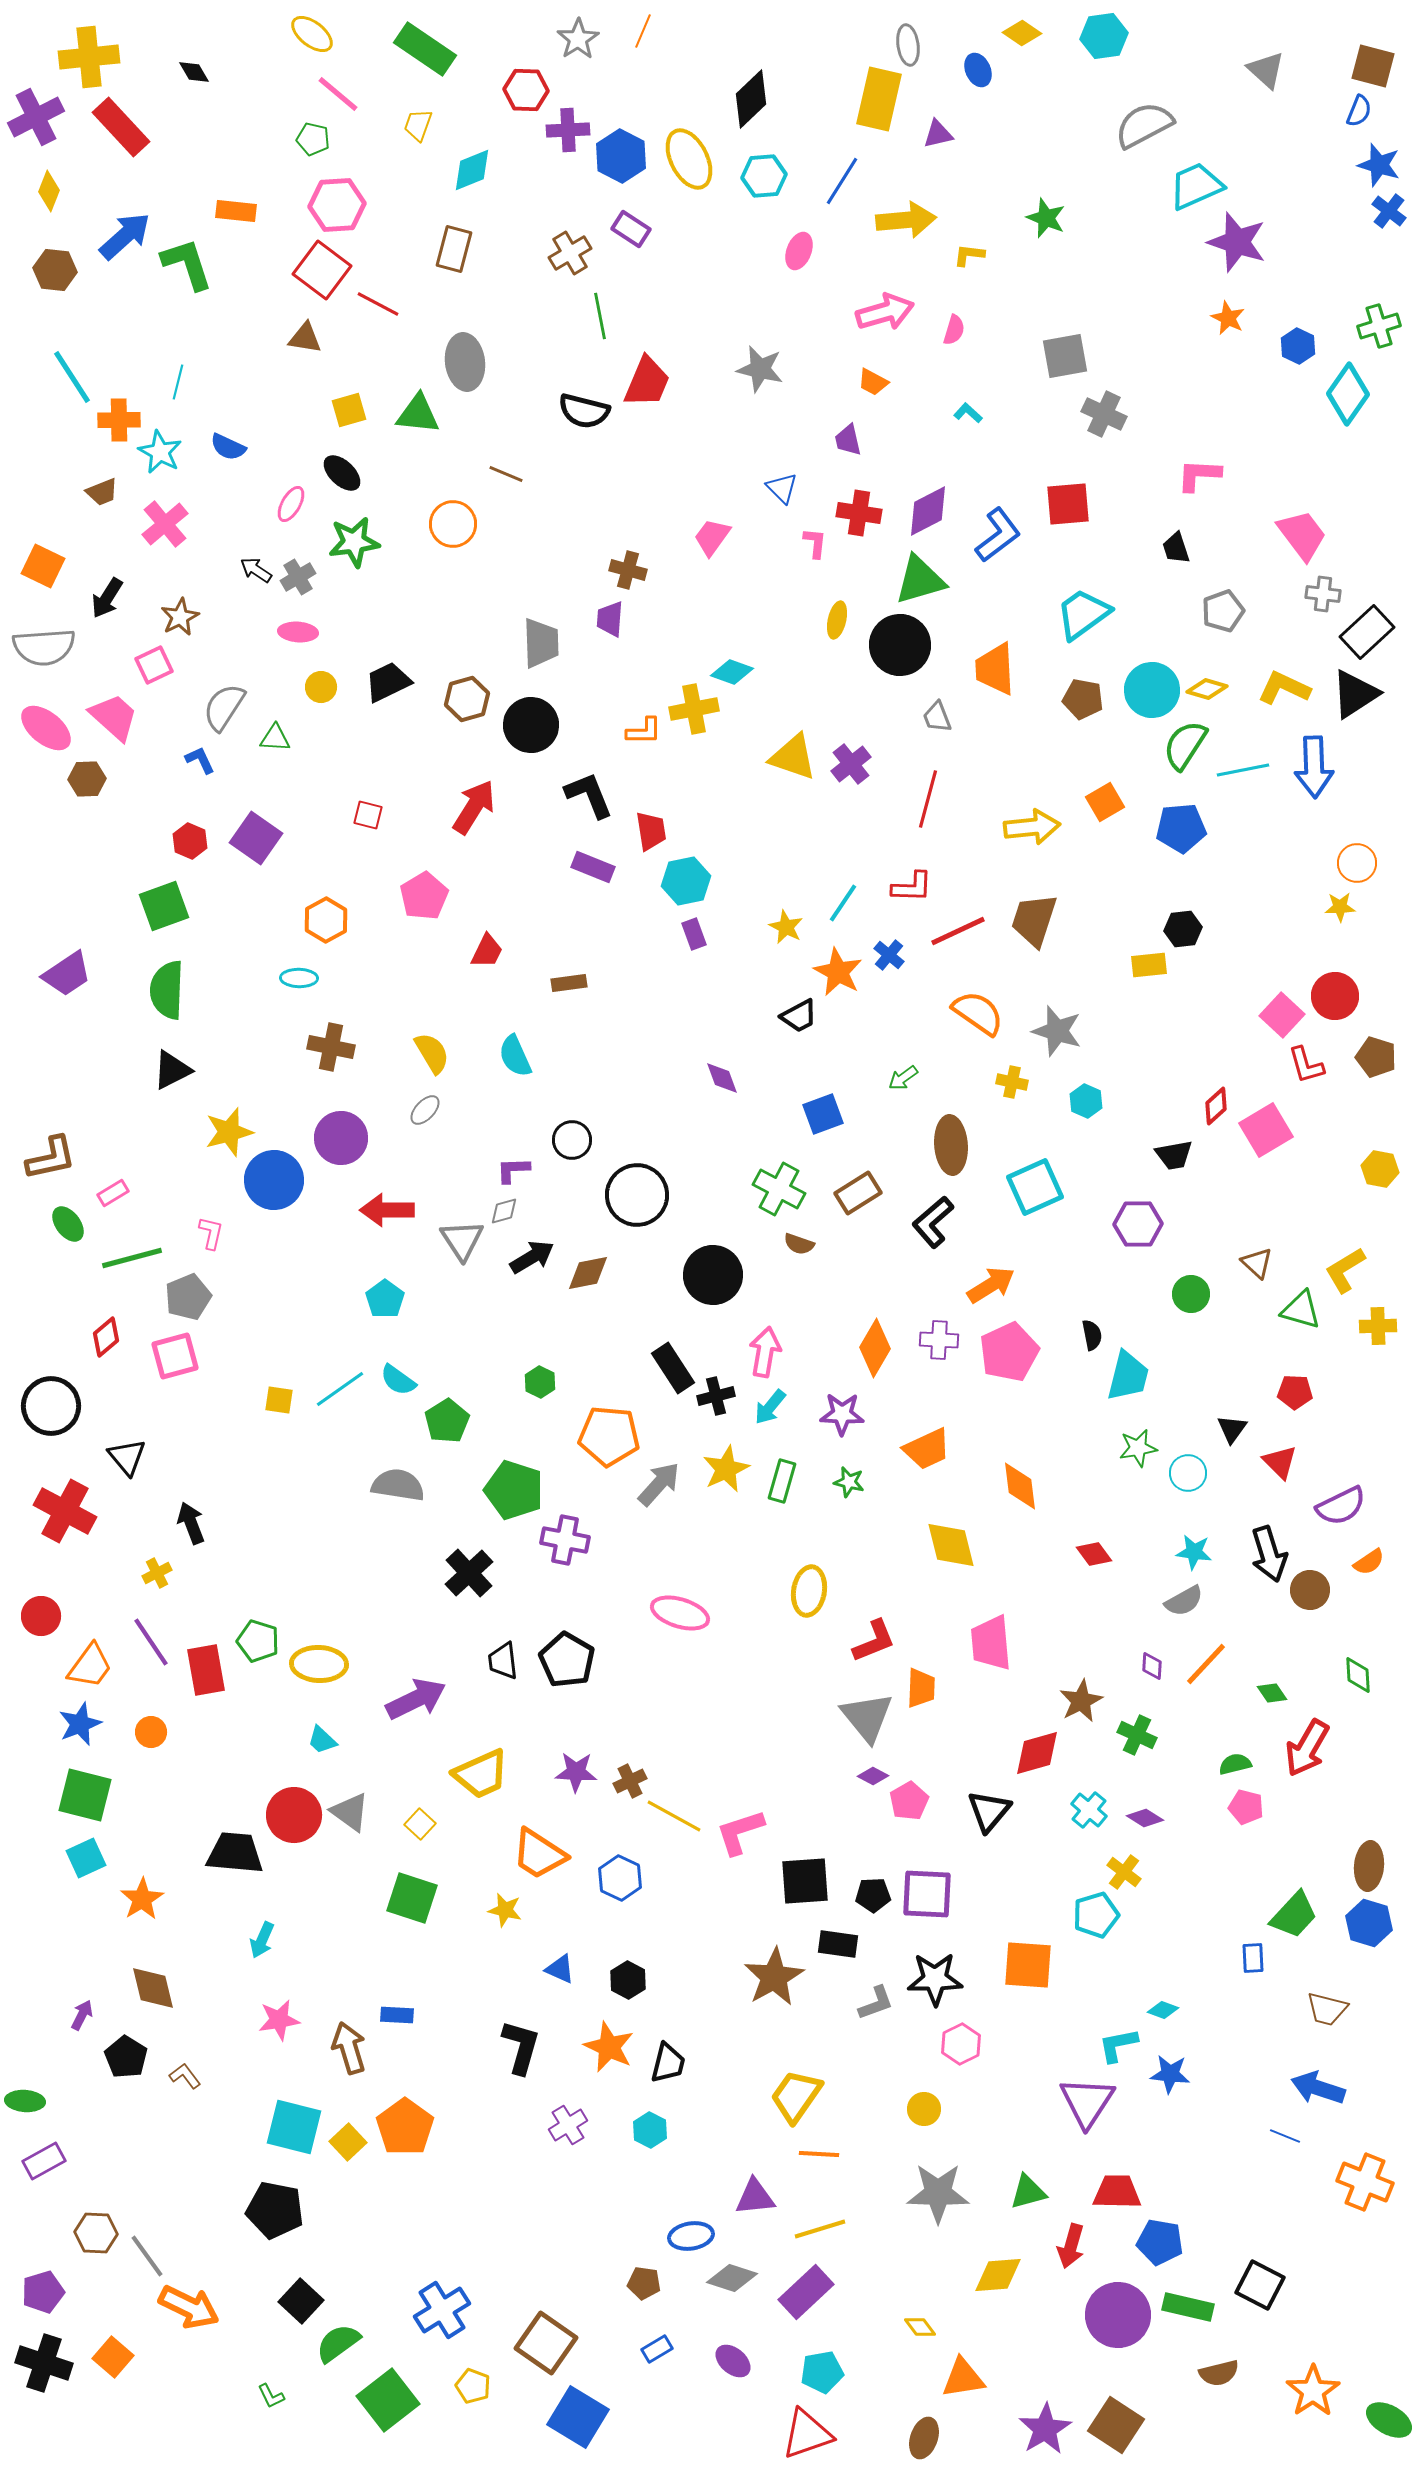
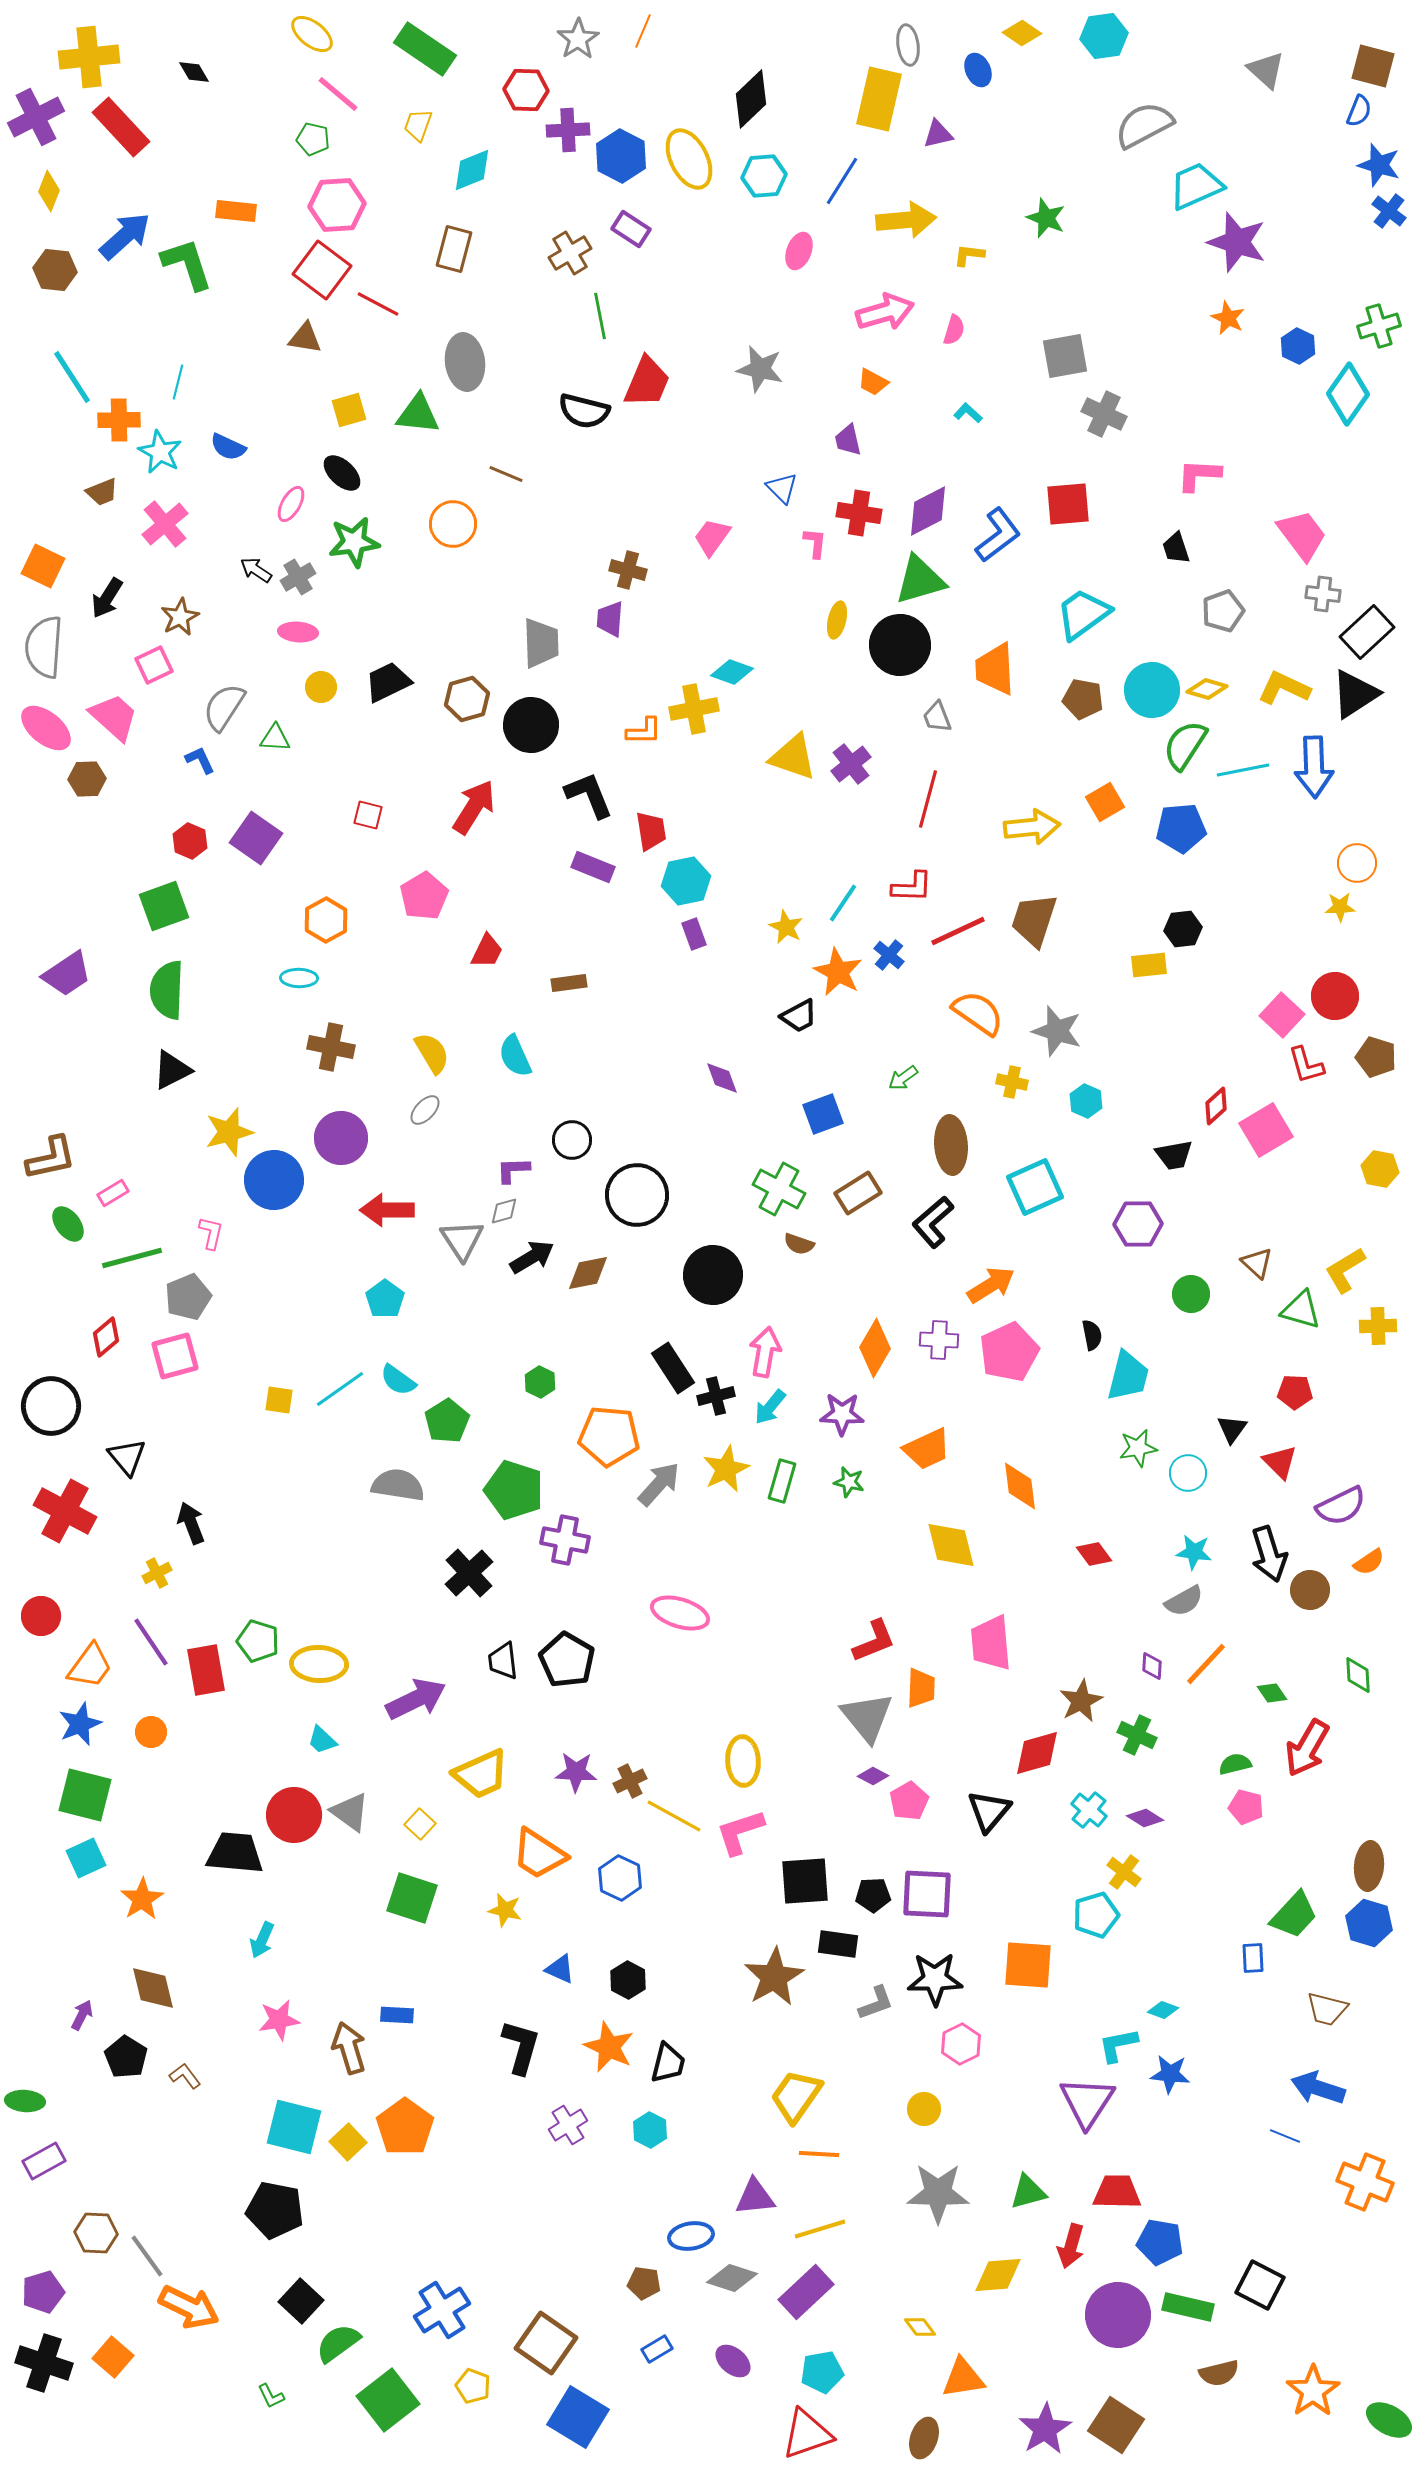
gray semicircle at (44, 647): rotated 98 degrees clockwise
yellow ellipse at (809, 1591): moved 66 px left, 170 px down; rotated 12 degrees counterclockwise
